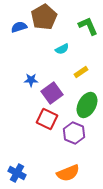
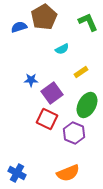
green L-shape: moved 4 px up
